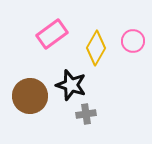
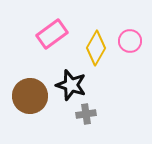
pink circle: moved 3 px left
